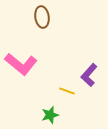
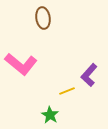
brown ellipse: moved 1 px right, 1 px down
yellow line: rotated 42 degrees counterclockwise
green star: rotated 24 degrees counterclockwise
